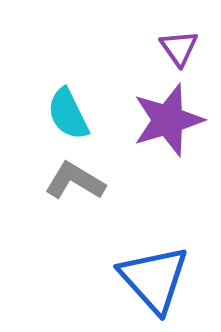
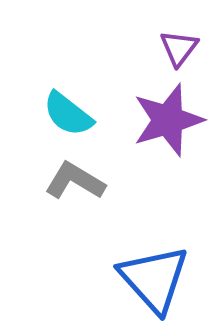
purple triangle: rotated 12 degrees clockwise
cyan semicircle: rotated 26 degrees counterclockwise
